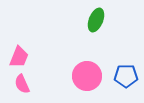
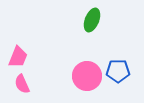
green ellipse: moved 4 px left
pink trapezoid: moved 1 px left
blue pentagon: moved 8 px left, 5 px up
